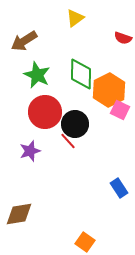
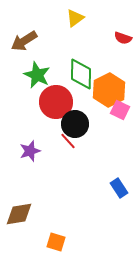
red circle: moved 11 px right, 10 px up
orange square: moved 29 px left; rotated 18 degrees counterclockwise
